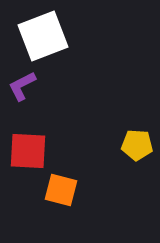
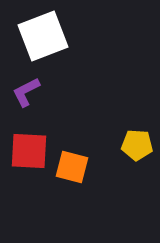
purple L-shape: moved 4 px right, 6 px down
red square: moved 1 px right
orange square: moved 11 px right, 23 px up
